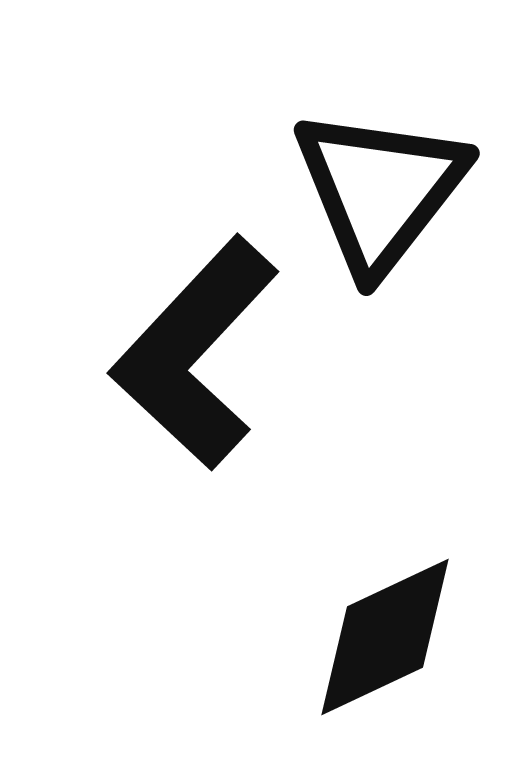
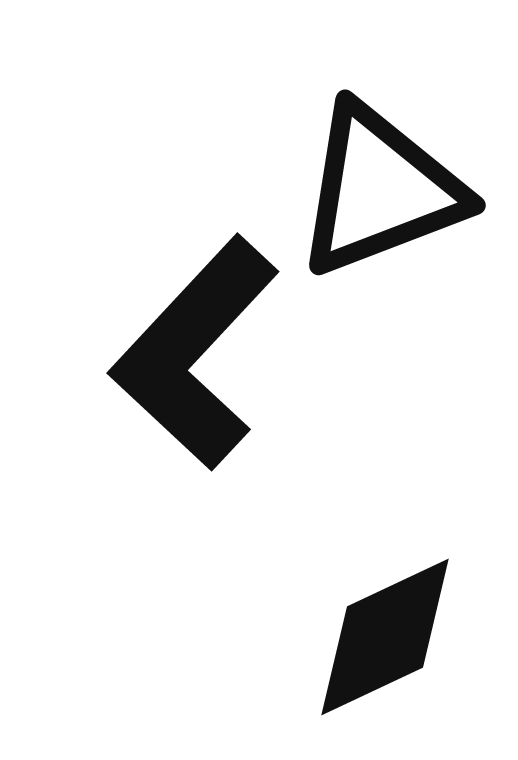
black triangle: rotated 31 degrees clockwise
